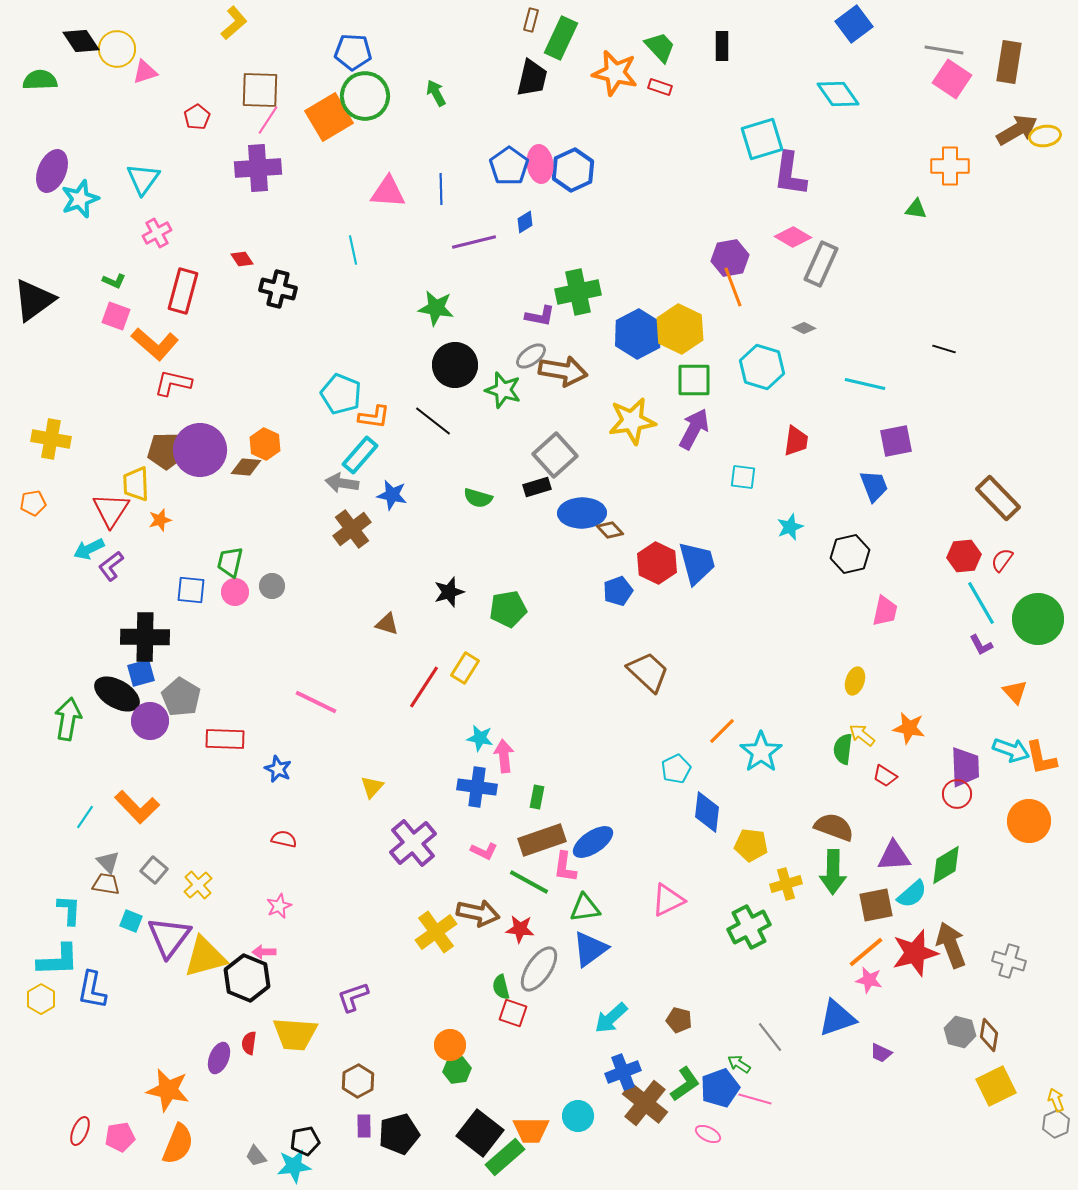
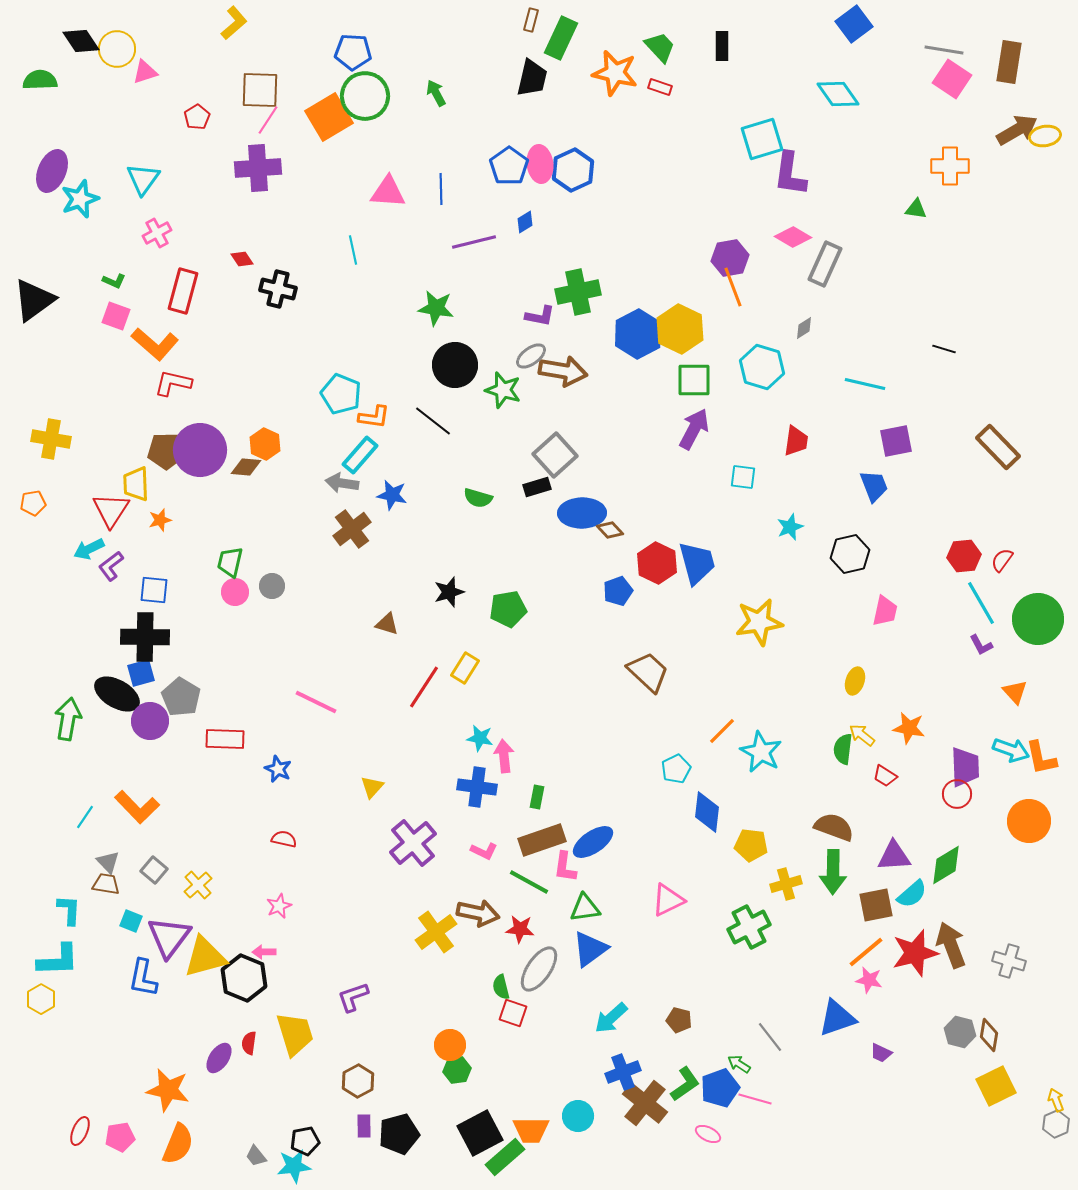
gray rectangle at (821, 264): moved 4 px right
gray diamond at (804, 328): rotated 60 degrees counterclockwise
yellow star at (632, 421): moved 127 px right, 201 px down
brown rectangle at (998, 498): moved 51 px up
blue square at (191, 590): moved 37 px left
cyan star at (761, 752): rotated 9 degrees counterclockwise
black hexagon at (247, 978): moved 3 px left
blue L-shape at (92, 990): moved 51 px right, 12 px up
yellow trapezoid at (295, 1034): rotated 111 degrees counterclockwise
purple ellipse at (219, 1058): rotated 12 degrees clockwise
black square at (480, 1133): rotated 24 degrees clockwise
